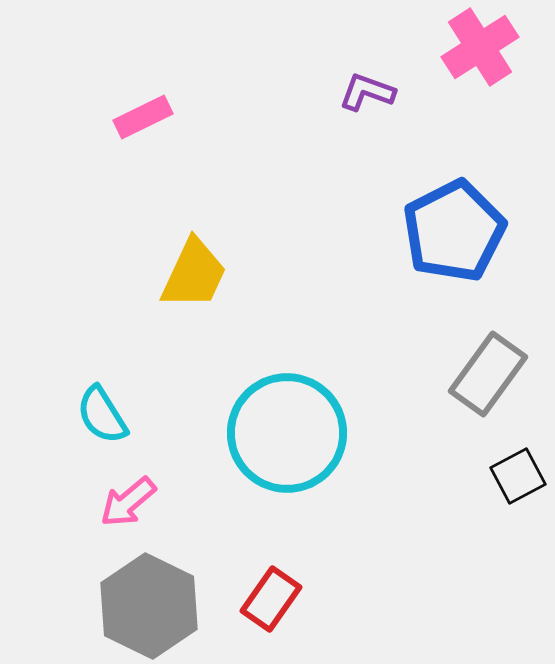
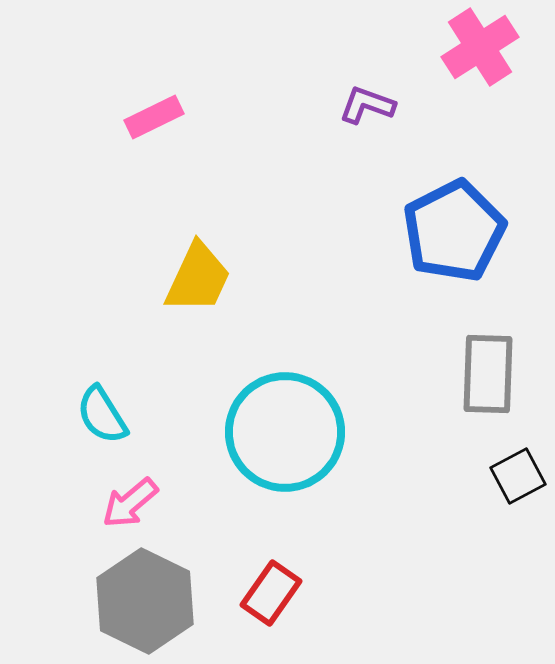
purple L-shape: moved 13 px down
pink rectangle: moved 11 px right
yellow trapezoid: moved 4 px right, 4 px down
gray rectangle: rotated 34 degrees counterclockwise
cyan circle: moved 2 px left, 1 px up
pink arrow: moved 2 px right, 1 px down
red rectangle: moved 6 px up
gray hexagon: moved 4 px left, 5 px up
